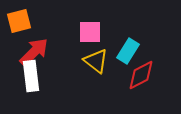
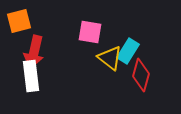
pink square: rotated 10 degrees clockwise
red arrow: rotated 148 degrees clockwise
yellow triangle: moved 14 px right, 3 px up
red diamond: rotated 48 degrees counterclockwise
